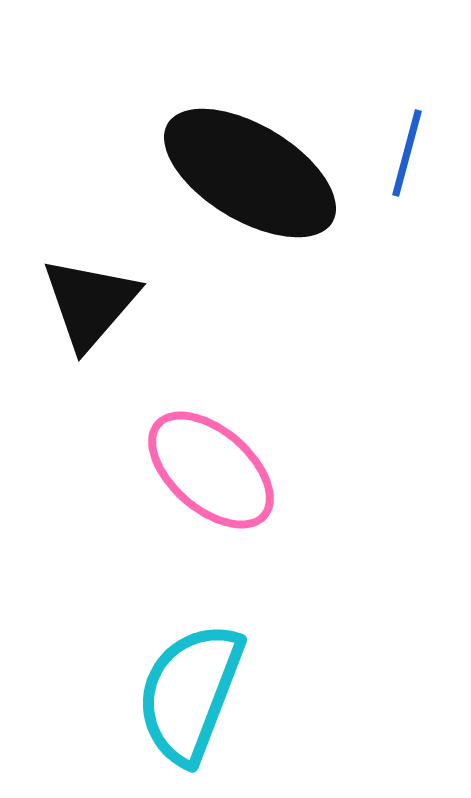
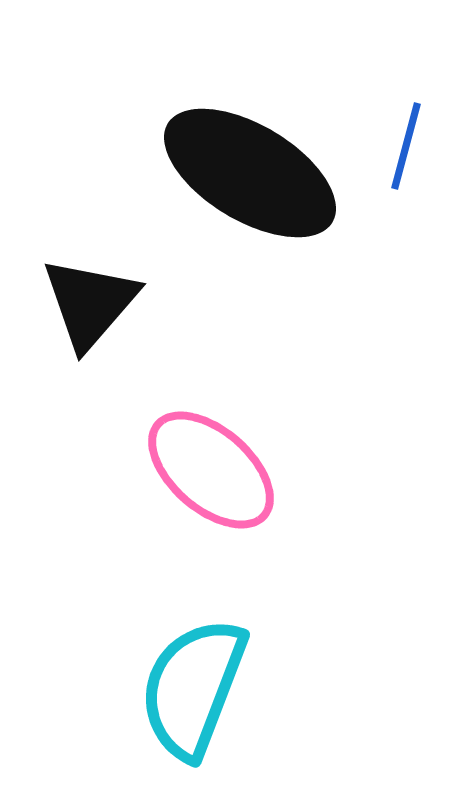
blue line: moved 1 px left, 7 px up
cyan semicircle: moved 3 px right, 5 px up
